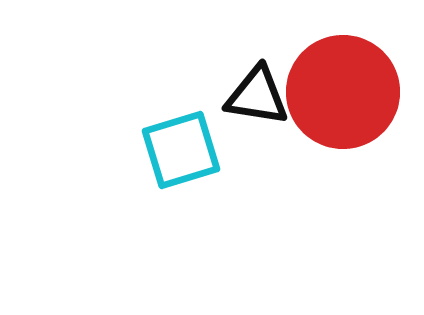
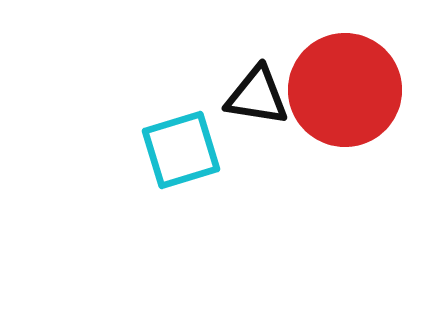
red circle: moved 2 px right, 2 px up
